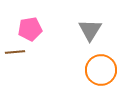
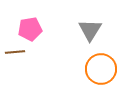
orange circle: moved 1 px up
